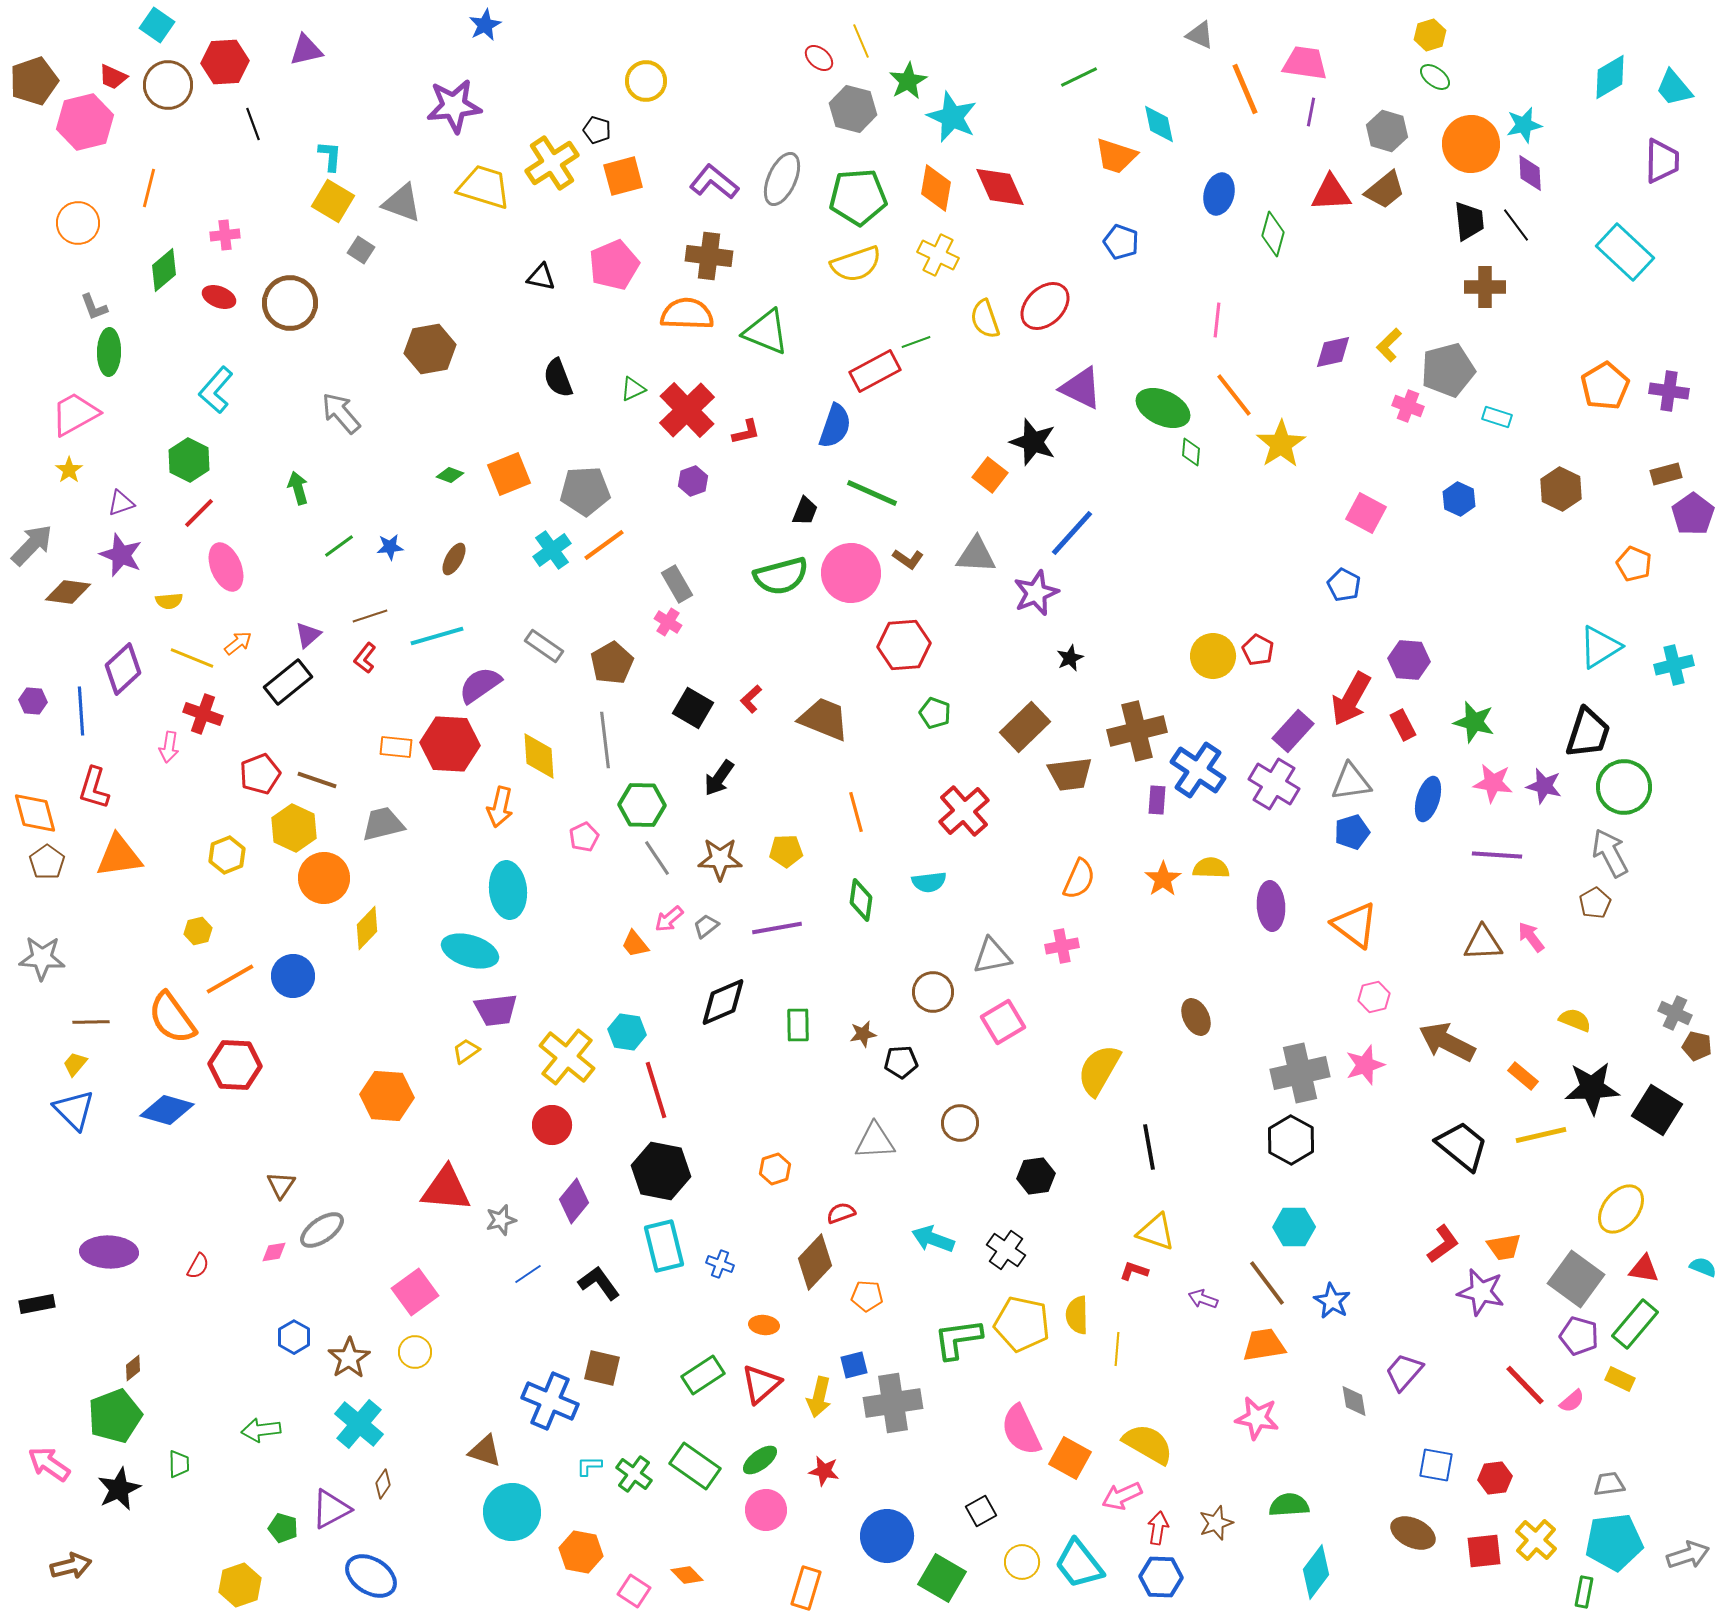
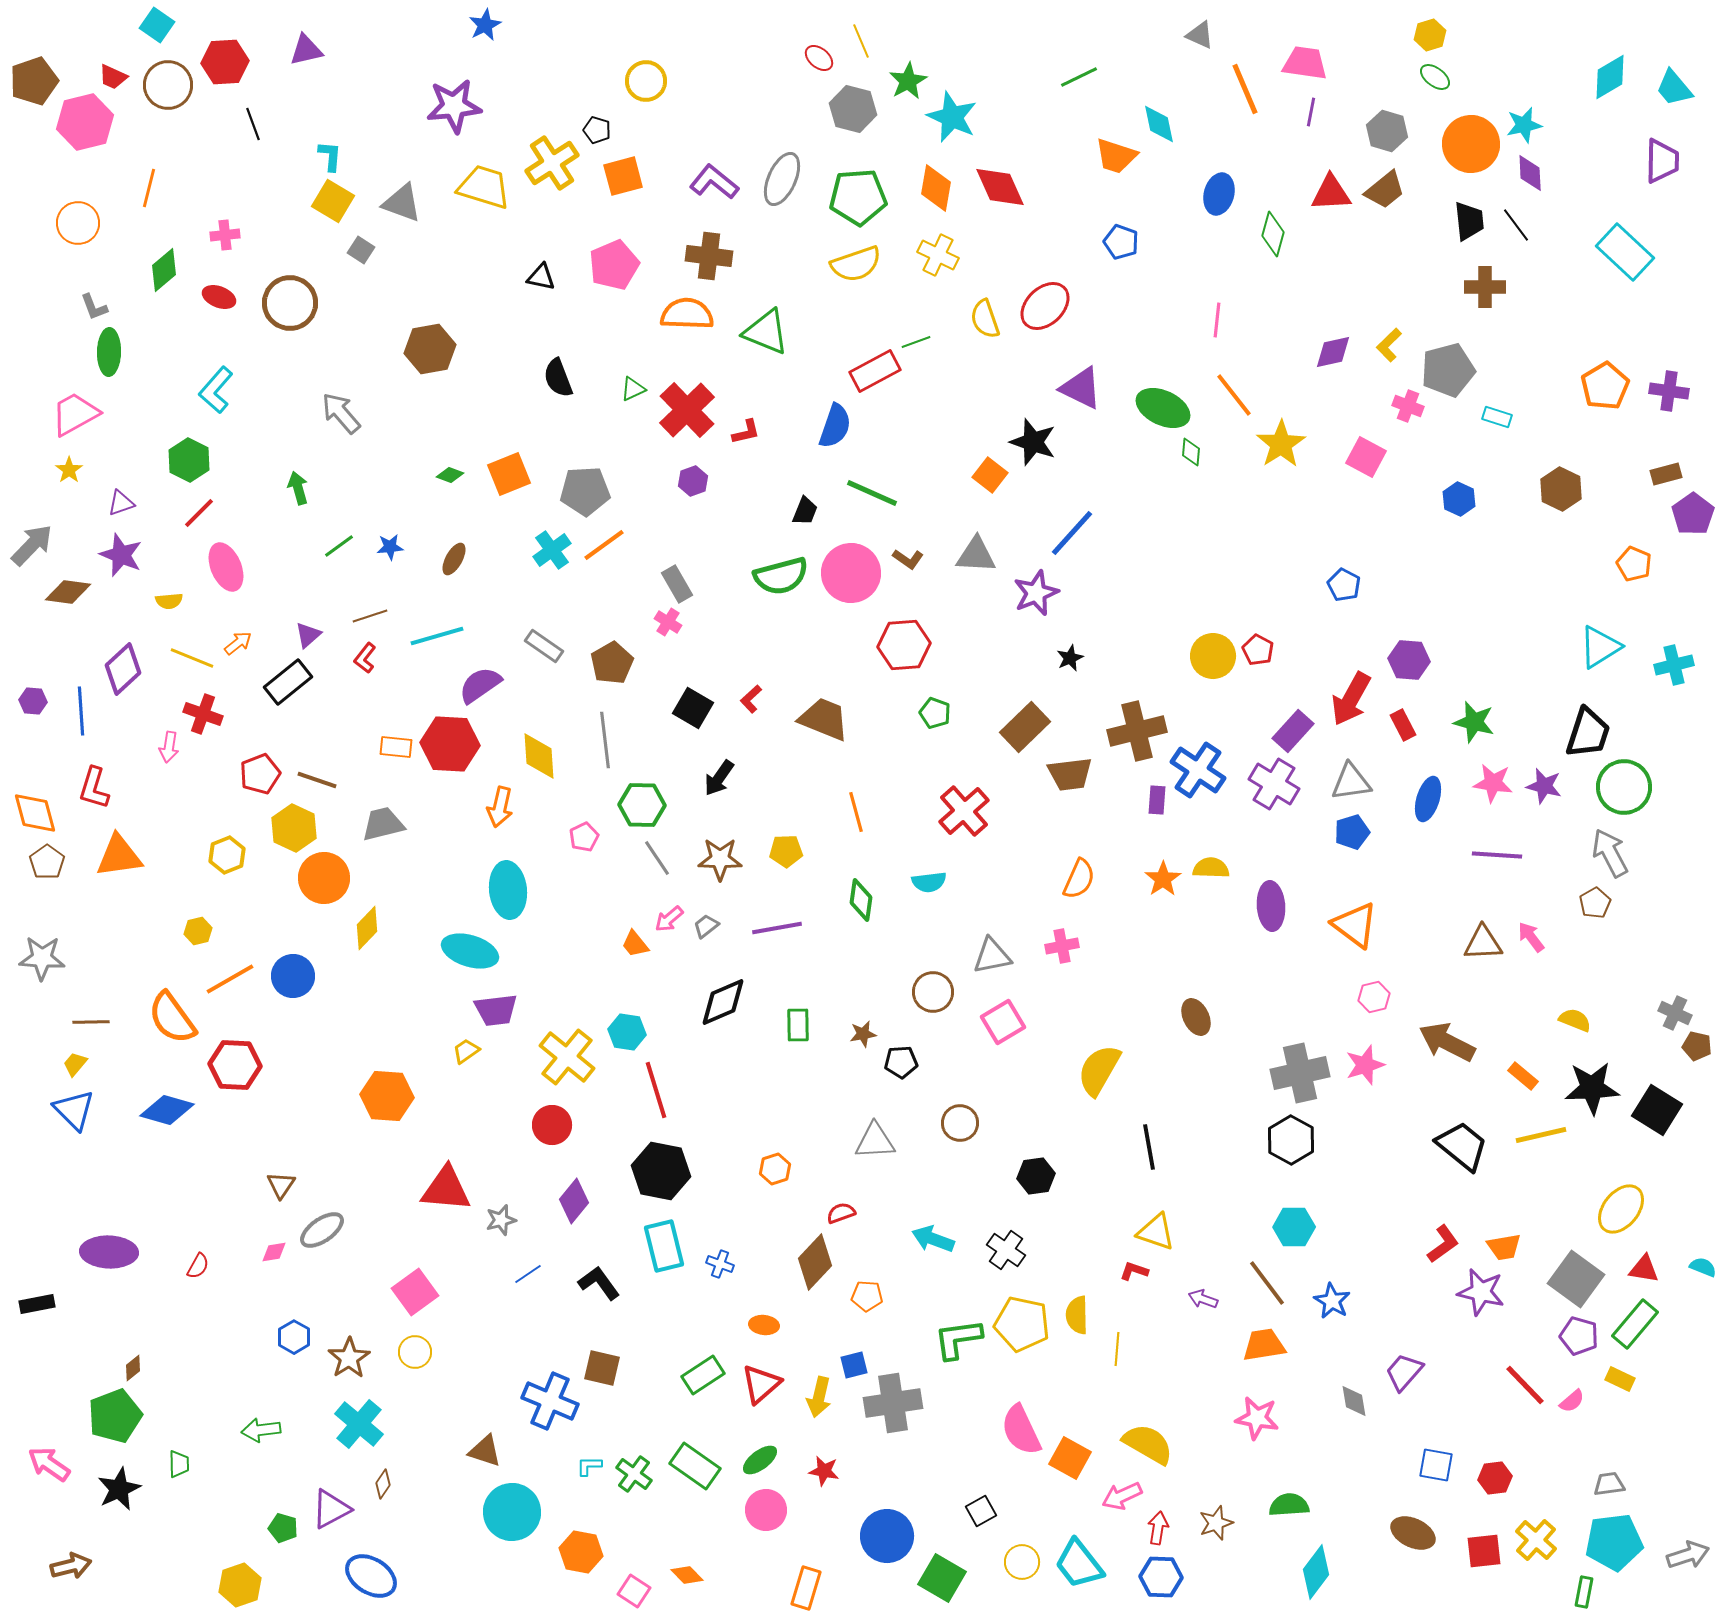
pink square at (1366, 513): moved 56 px up
